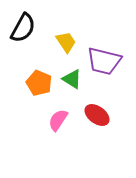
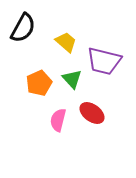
yellow trapezoid: rotated 15 degrees counterclockwise
green triangle: rotated 15 degrees clockwise
orange pentagon: rotated 25 degrees clockwise
red ellipse: moved 5 px left, 2 px up
pink semicircle: rotated 20 degrees counterclockwise
